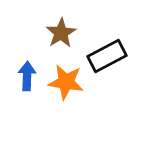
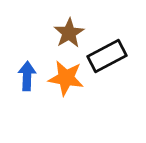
brown star: moved 8 px right
orange star: moved 4 px up
